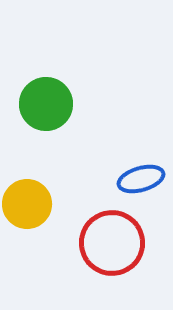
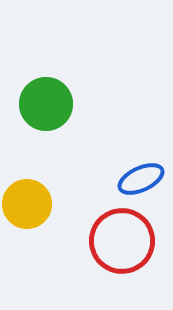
blue ellipse: rotated 9 degrees counterclockwise
red circle: moved 10 px right, 2 px up
